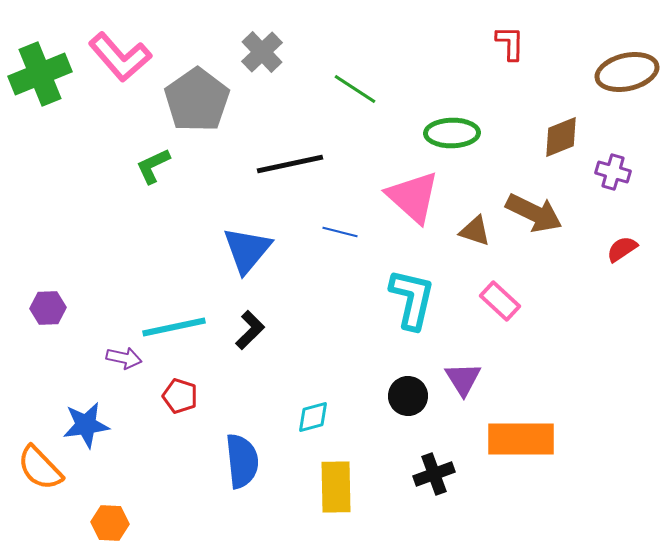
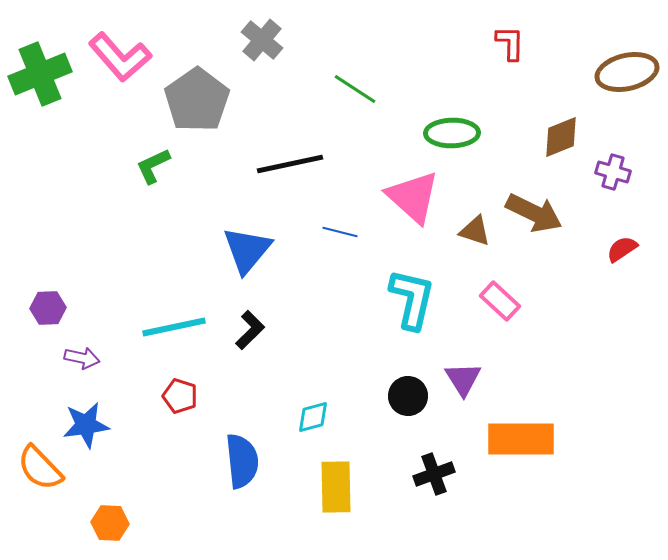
gray cross: moved 12 px up; rotated 6 degrees counterclockwise
purple arrow: moved 42 px left
